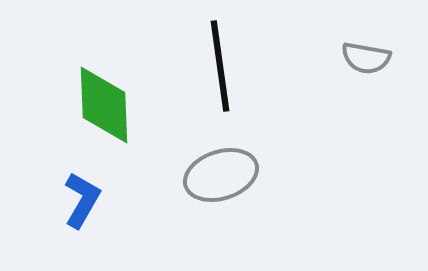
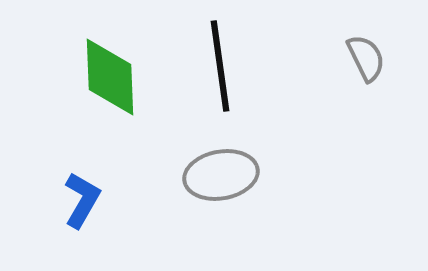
gray semicircle: rotated 126 degrees counterclockwise
green diamond: moved 6 px right, 28 px up
gray ellipse: rotated 8 degrees clockwise
